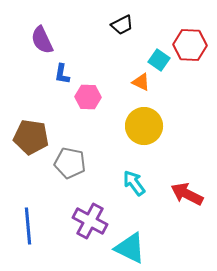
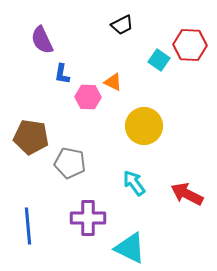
orange triangle: moved 28 px left
purple cross: moved 2 px left, 3 px up; rotated 28 degrees counterclockwise
